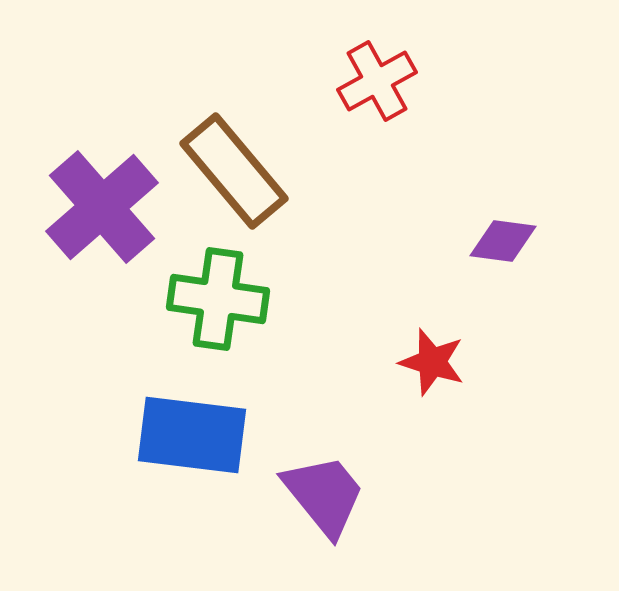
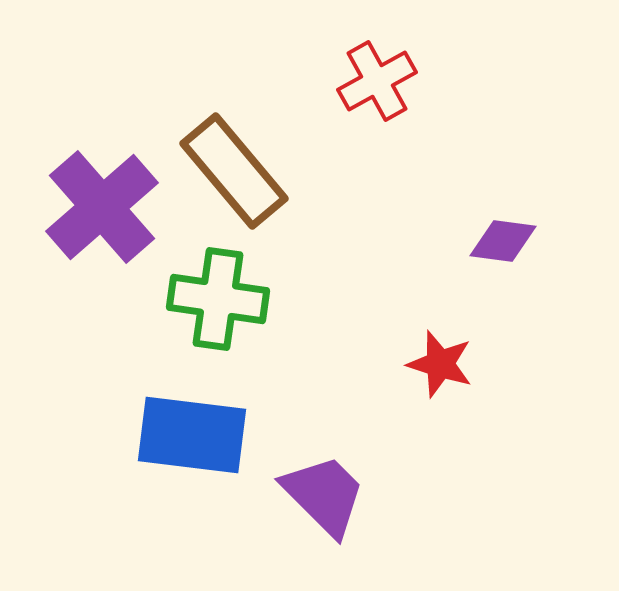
red star: moved 8 px right, 2 px down
purple trapezoid: rotated 6 degrees counterclockwise
